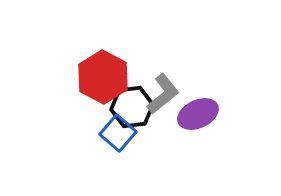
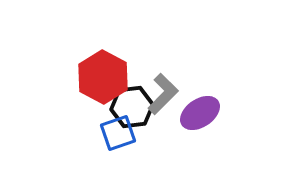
gray L-shape: rotated 6 degrees counterclockwise
purple ellipse: moved 2 px right, 1 px up; rotated 9 degrees counterclockwise
blue square: rotated 30 degrees clockwise
